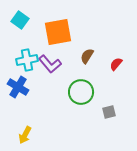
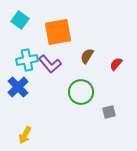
blue cross: rotated 15 degrees clockwise
